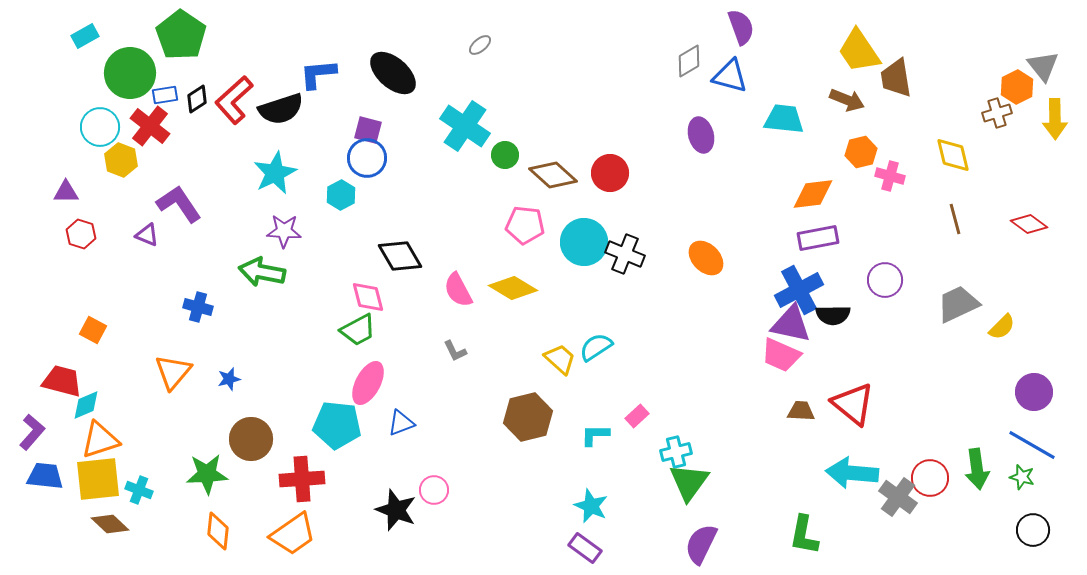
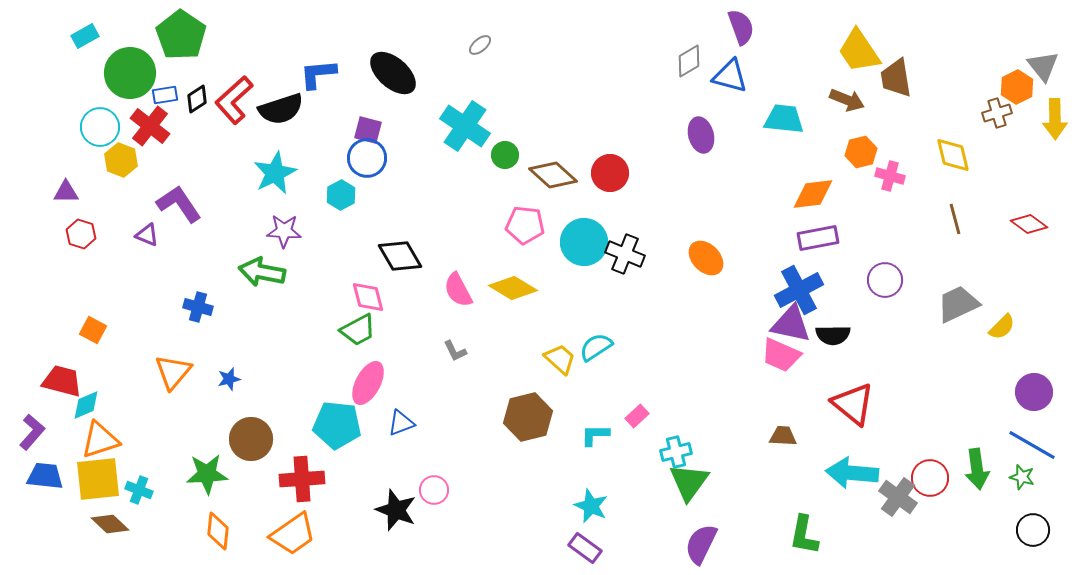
black semicircle at (833, 315): moved 20 px down
brown trapezoid at (801, 411): moved 18 px left, 25 px down
